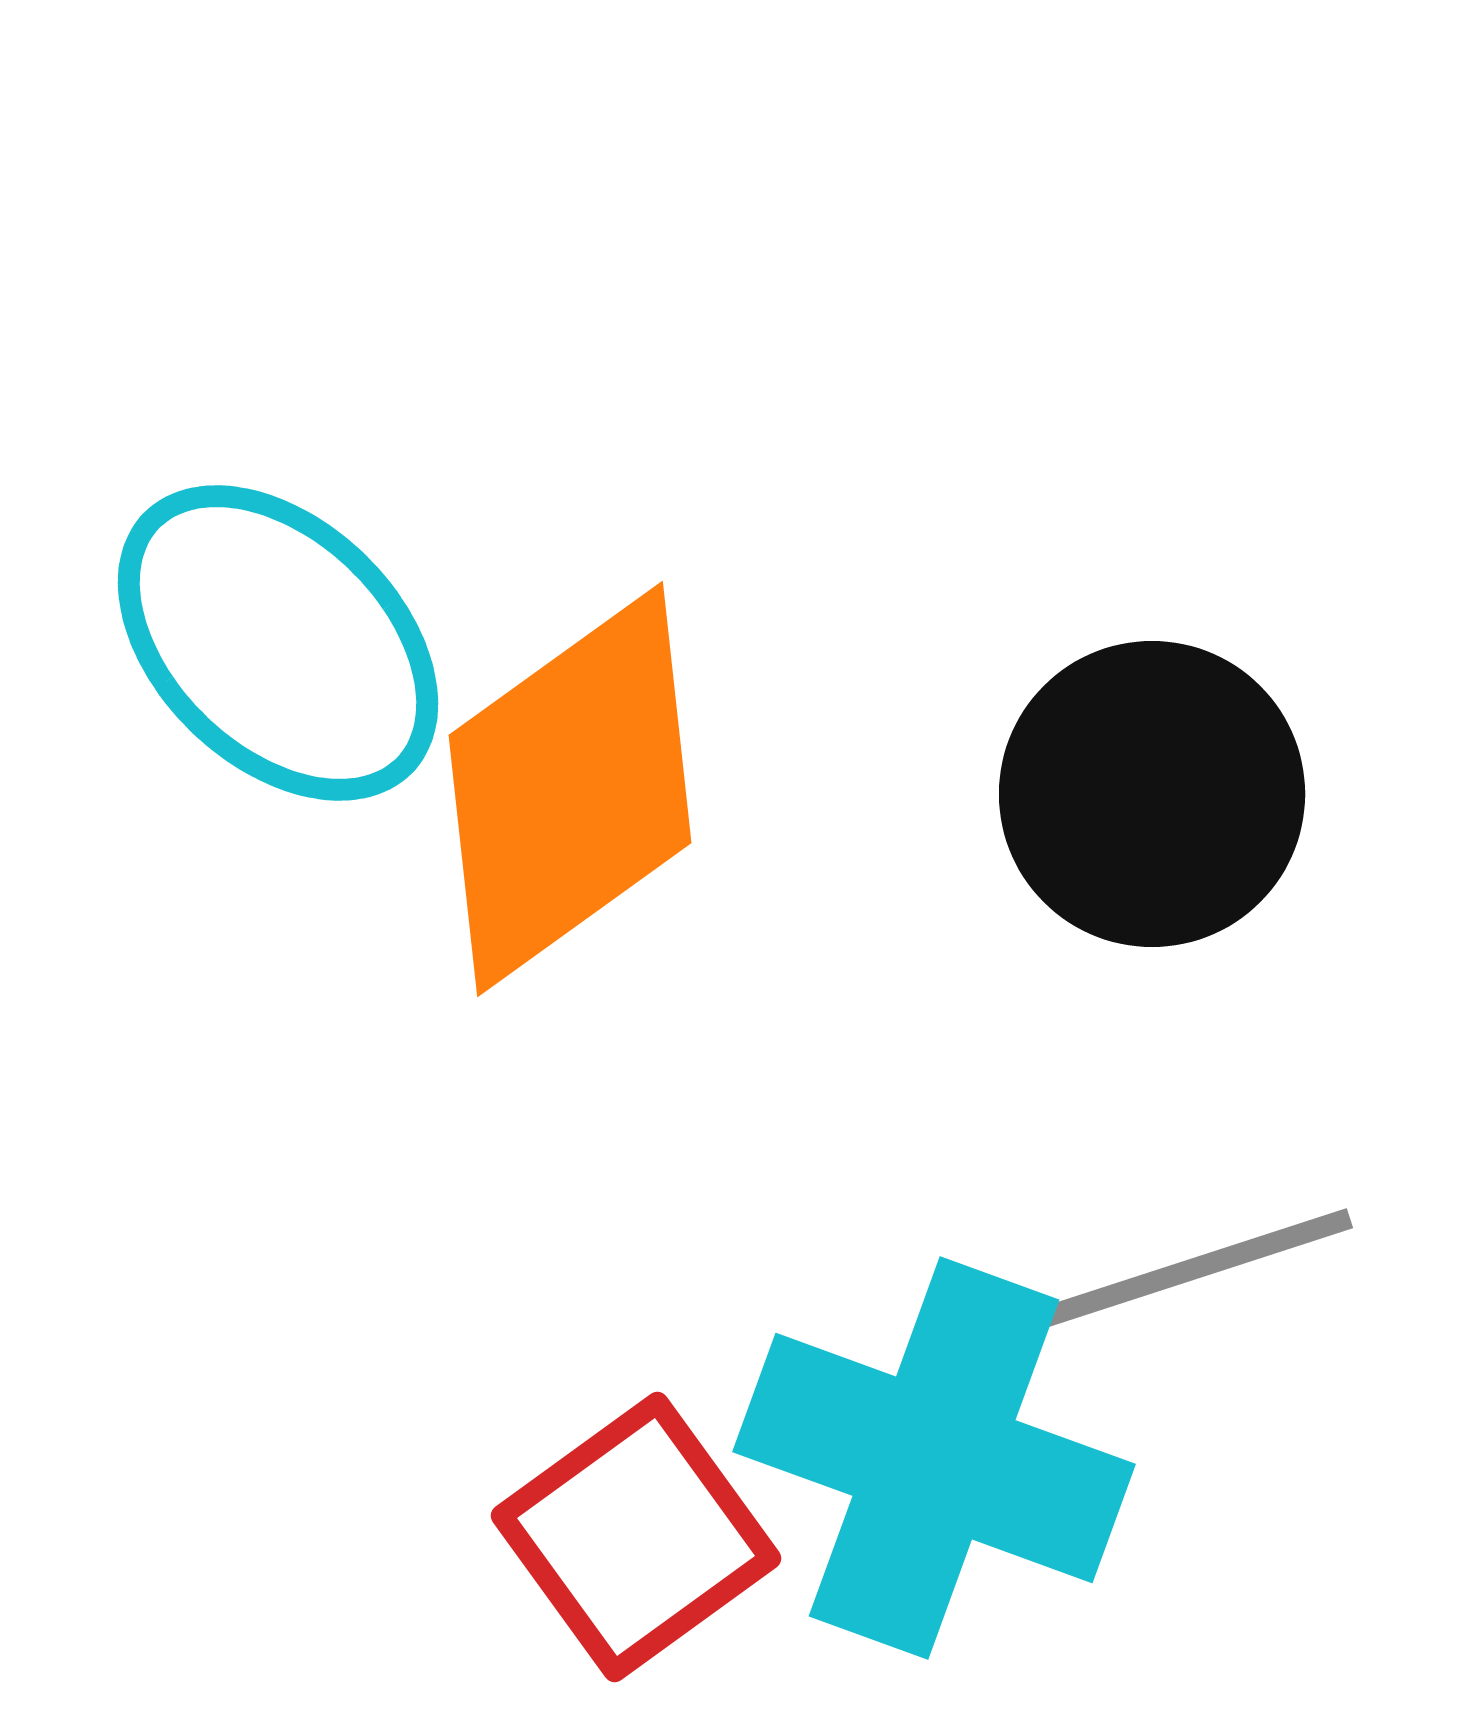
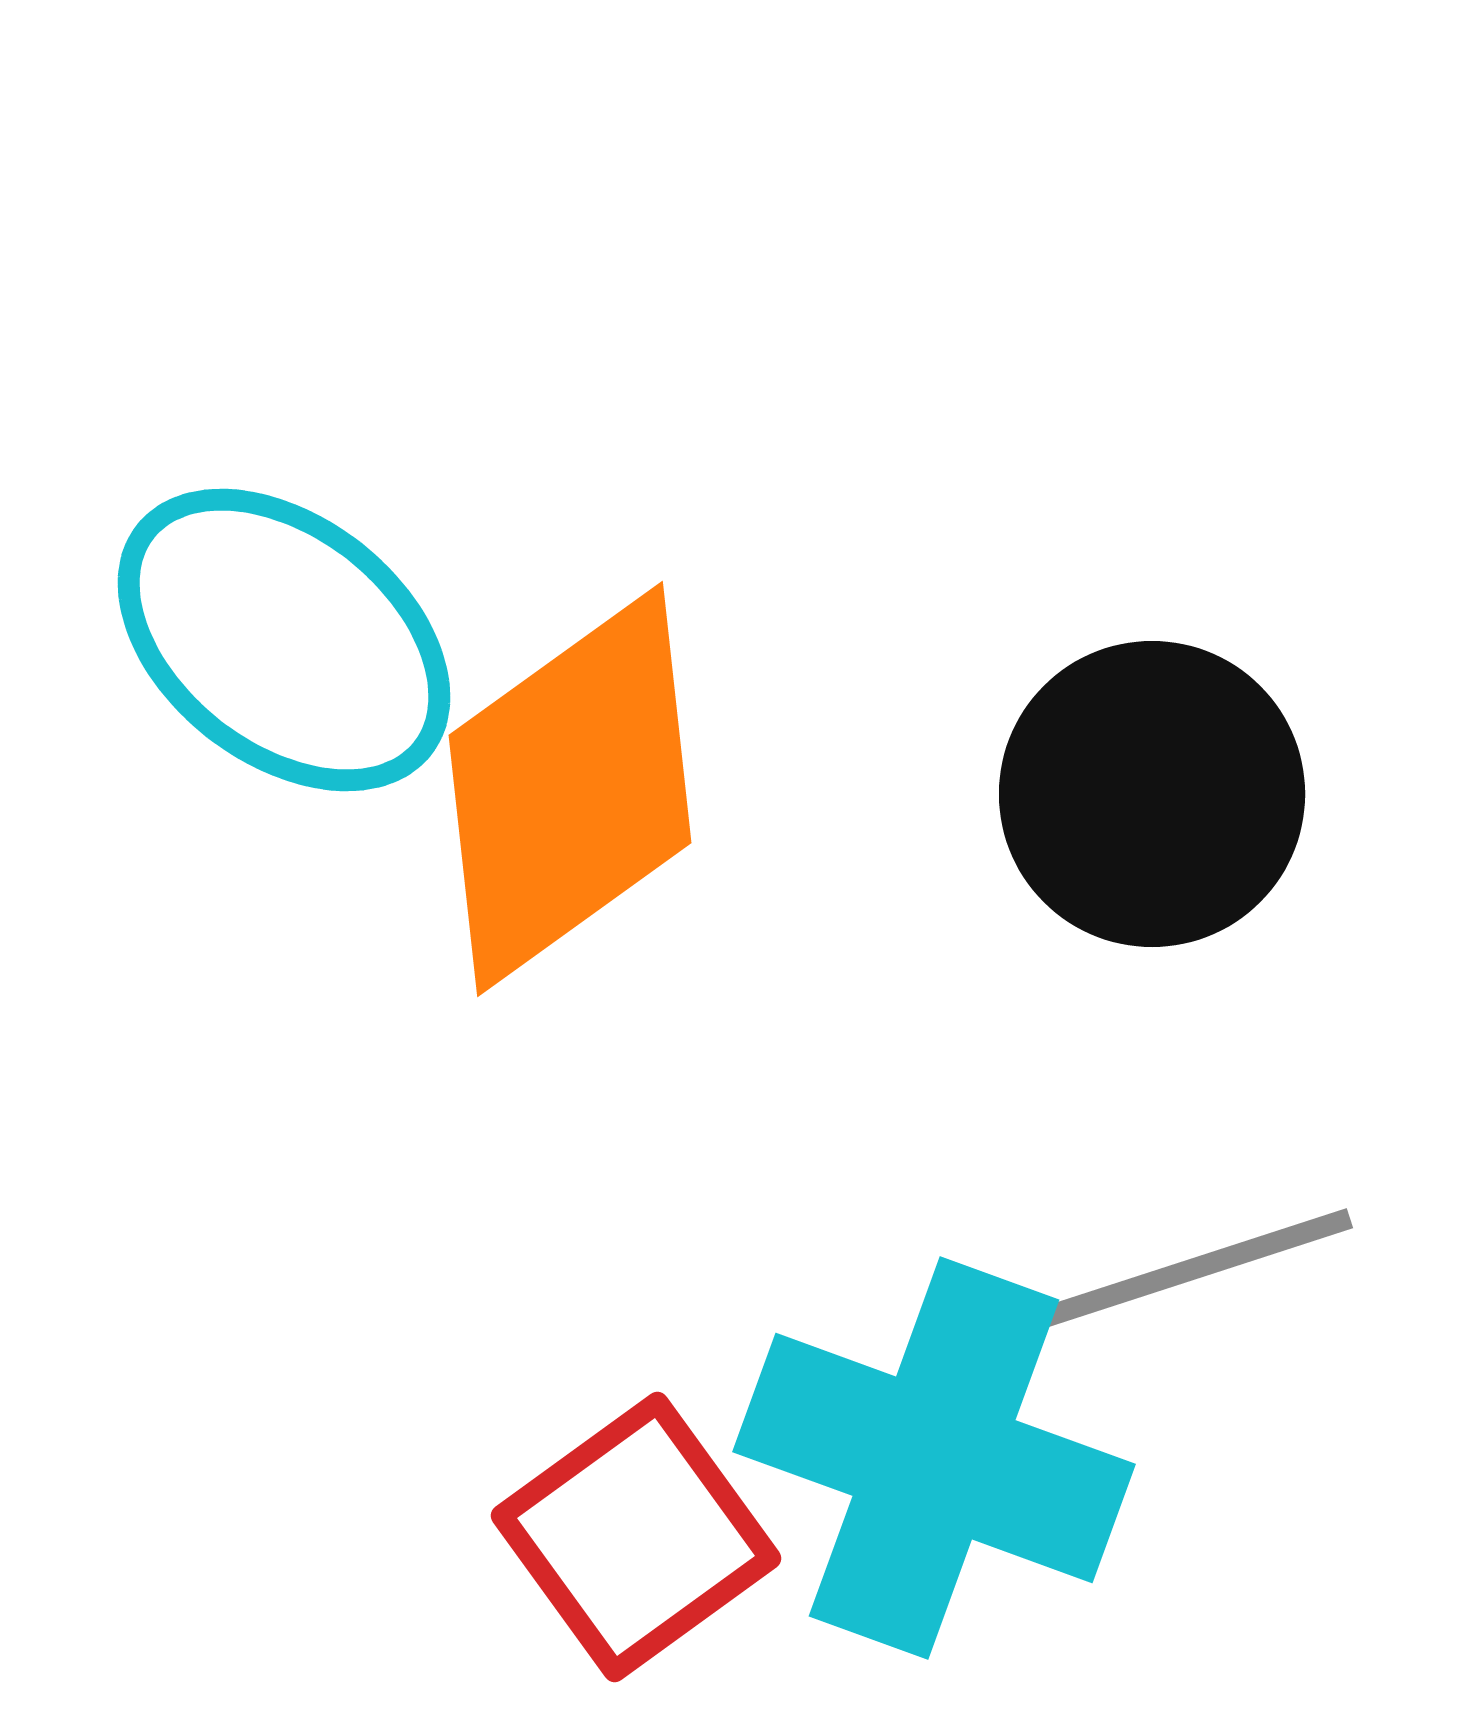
cyan ellipse: moved 6 px right, 3 px up; rotated 6 degrees counterclockwise
